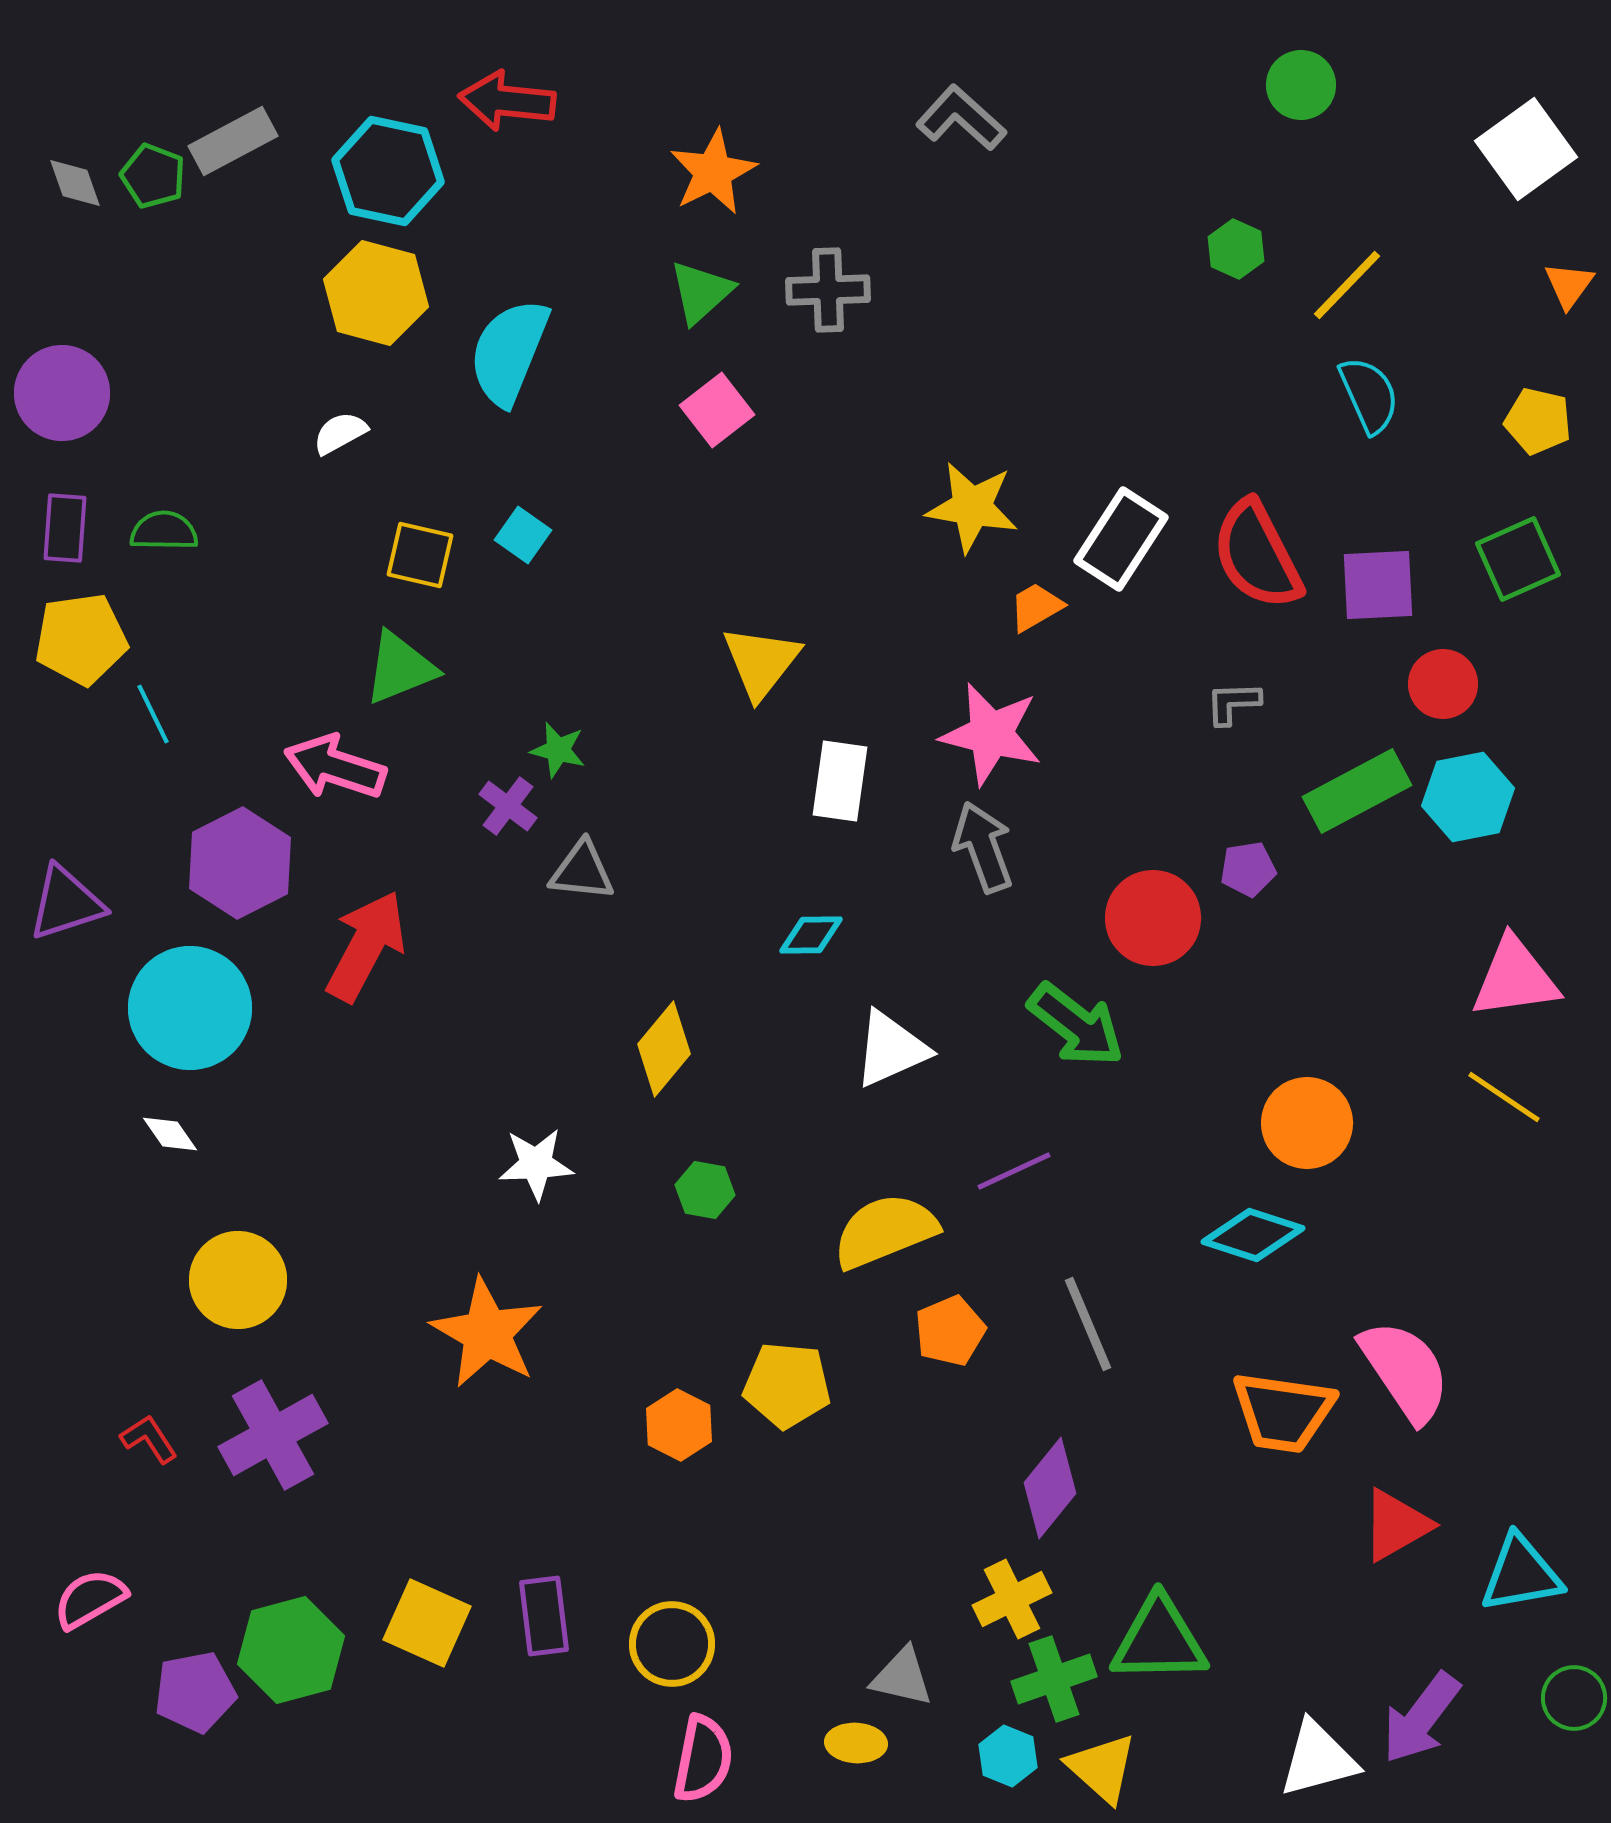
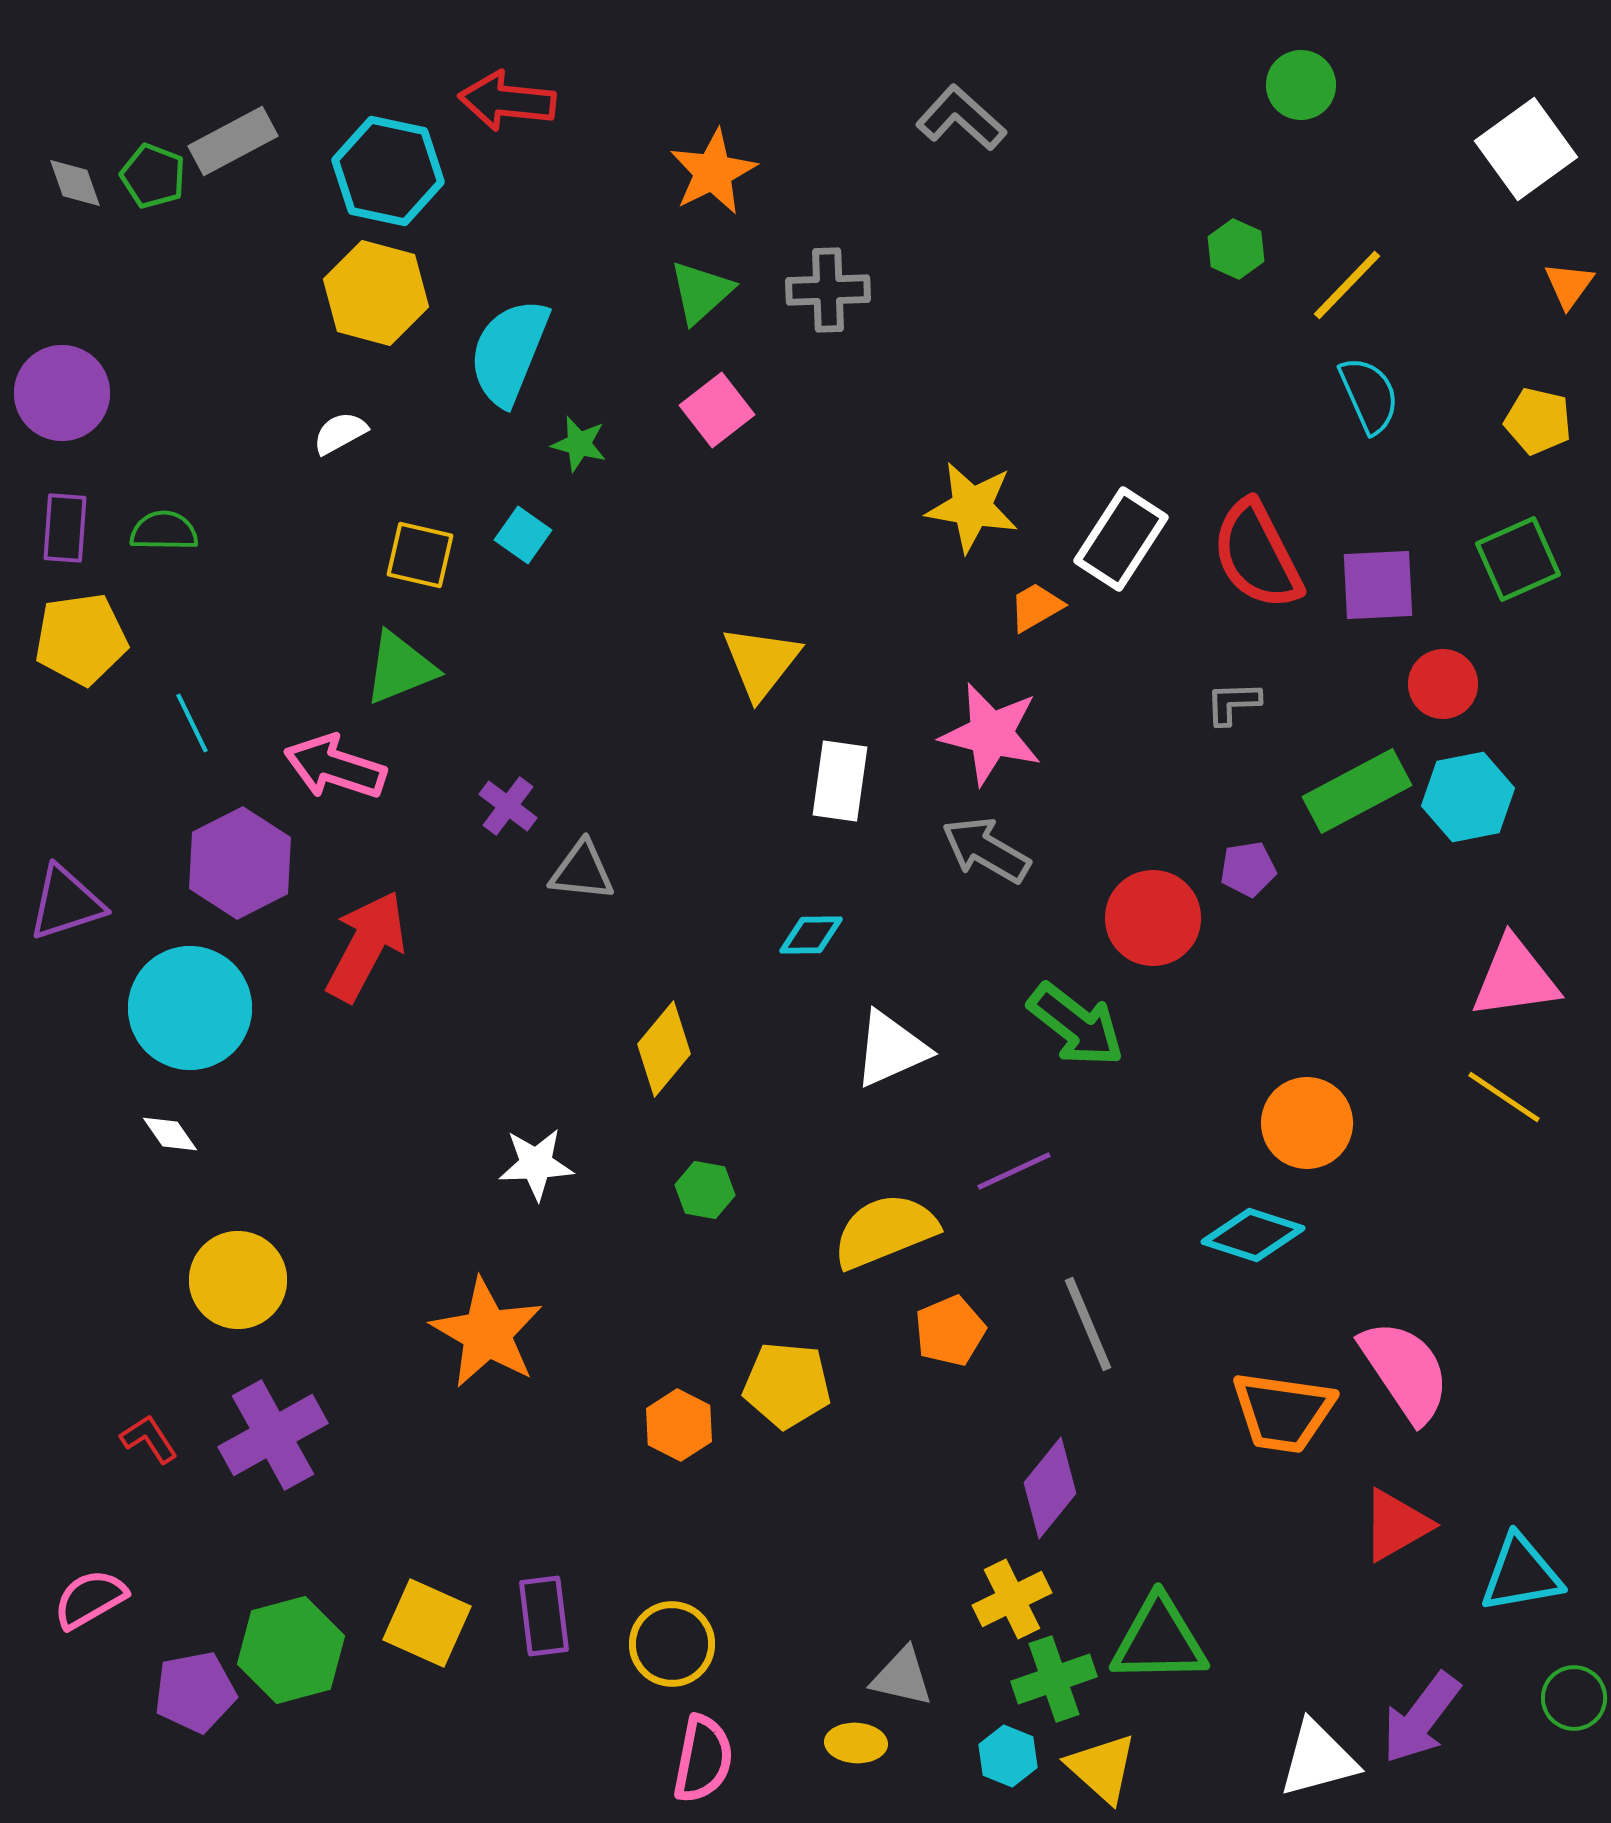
cyan line at (153, 714): moved 39 px right, 9 px down
green star at (558, 750): moved 21 px right, 306 px up
gray arrow at (983, 847): moved 3 px right, 3 px down; rotated 40 degrees counterclockwise
